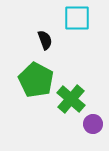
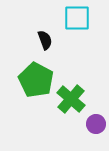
purple circle: moved 3 px right
